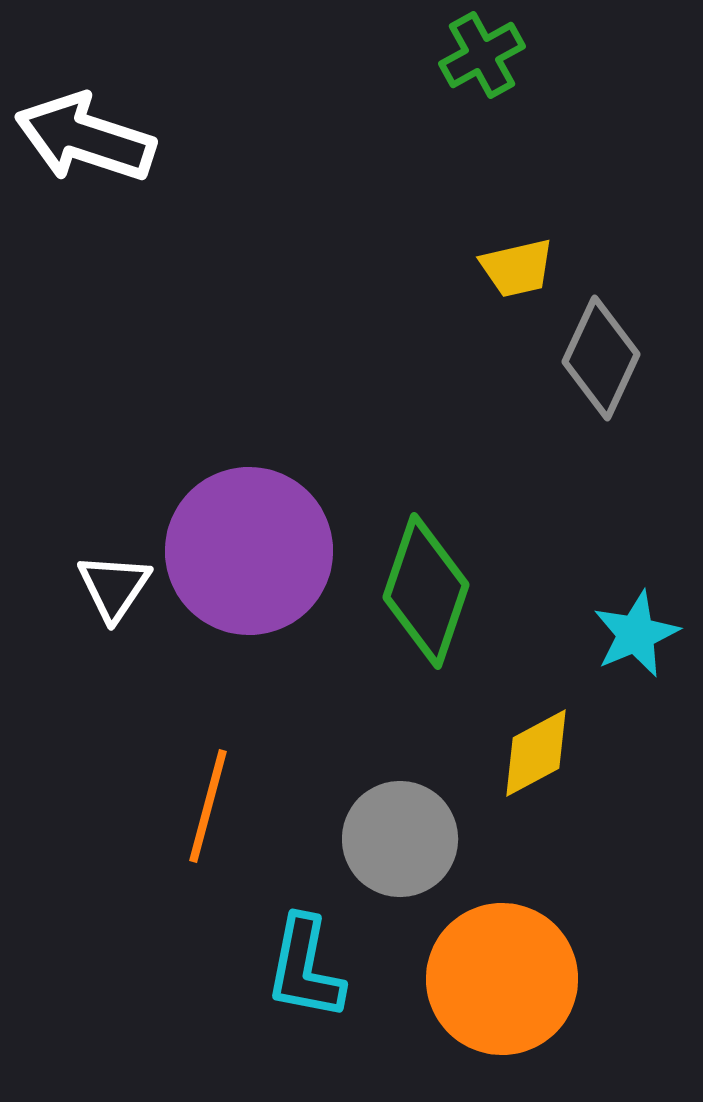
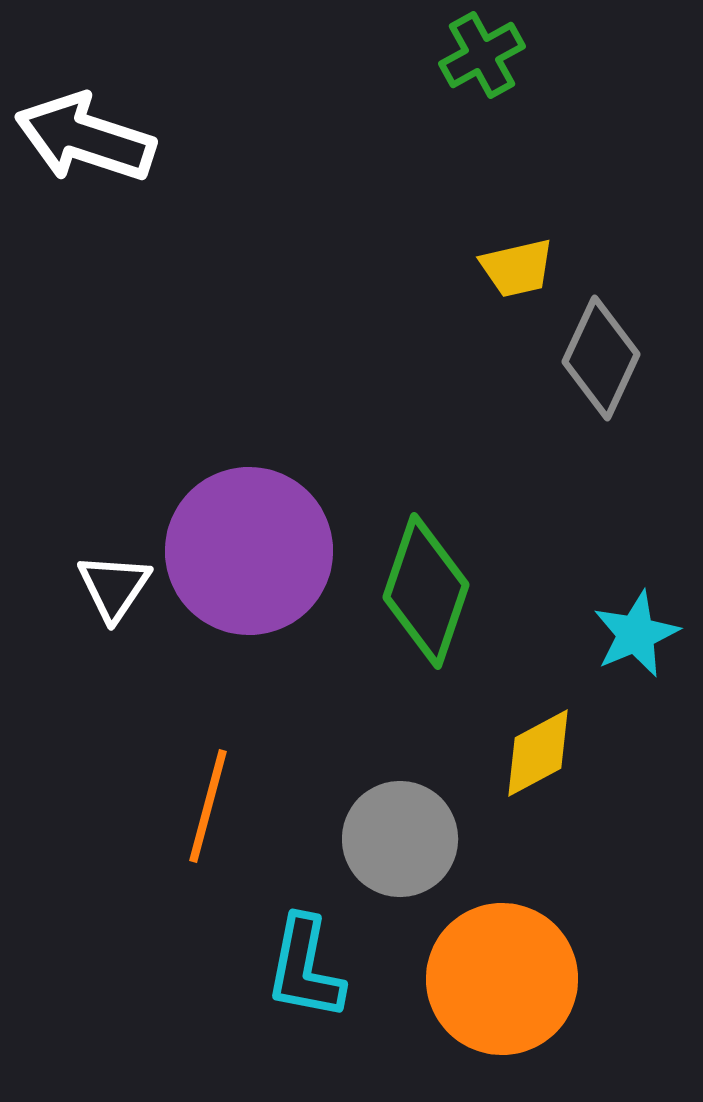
yellow diamond: moved 2 px right
